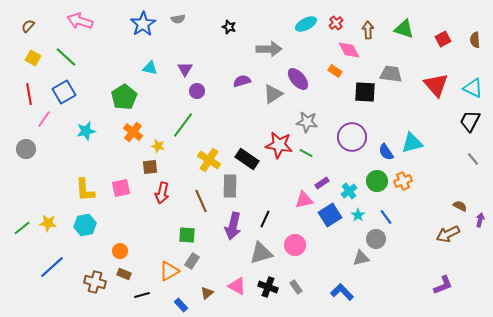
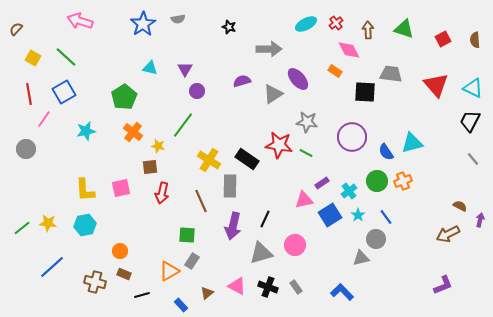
brown semicircle at (28, 26): moved 12 px left, 3 px down
